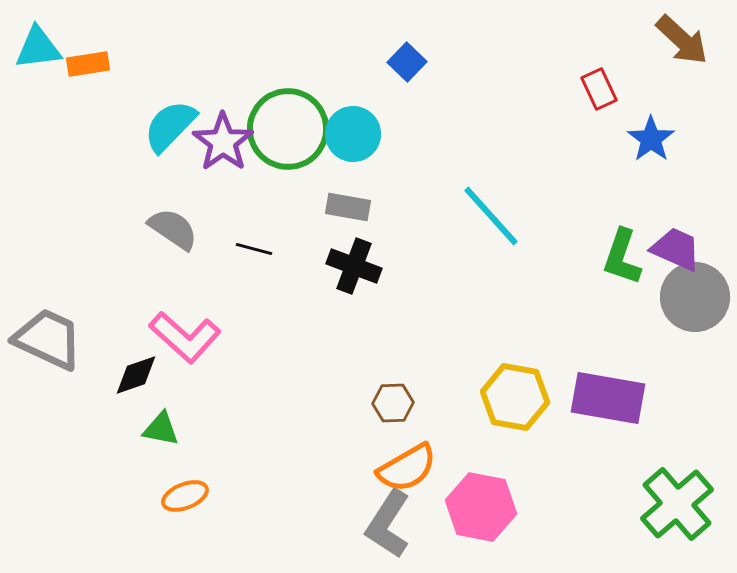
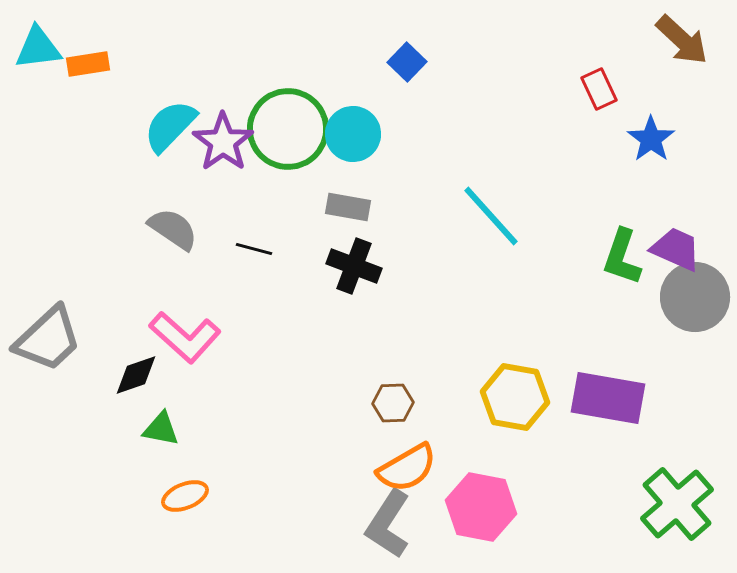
gray trapezoid: rotated 112 degrees clockwise
